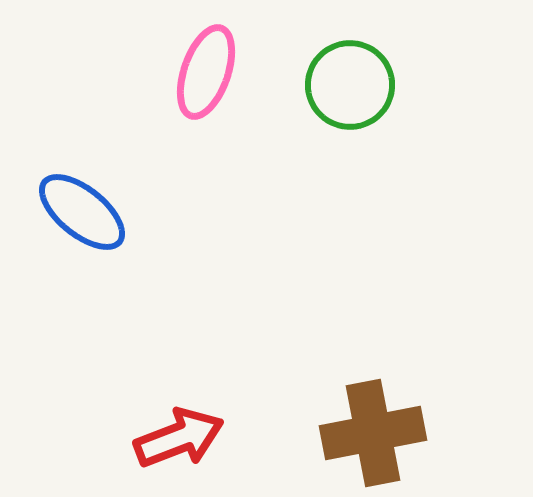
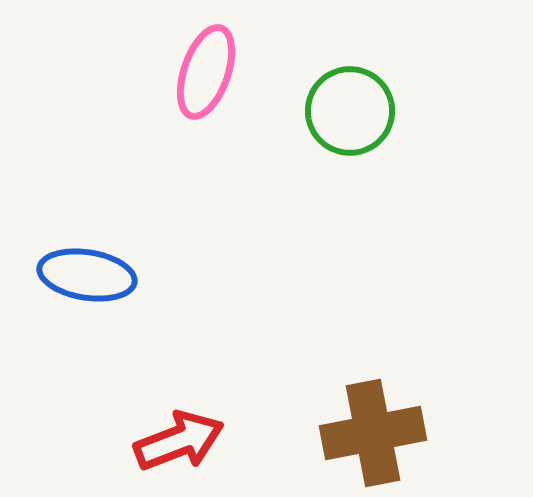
green circle: moved 26 px down
blue ellipse: moved 5 px right, 63 px down; rotated 30 degrees counterclockwise
red arrow: moved 3 px down
